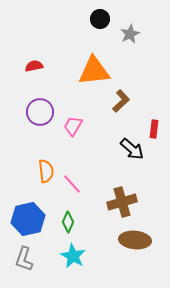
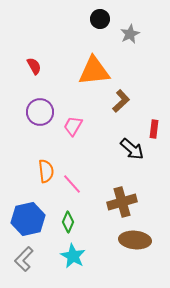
red semicircle: rotated 72 degrees clockwise
gray L-shape: rotated 25 degrees clockwise
